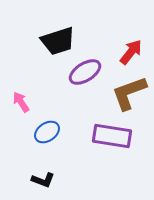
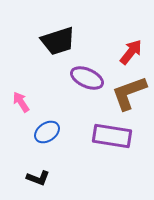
purple ellipse: moved 2 px right, 6 px down; rotated 56 degrees clockwise
black L-shape: moved 5 px left, 2 px up
